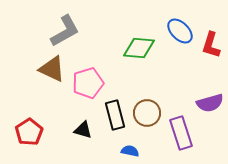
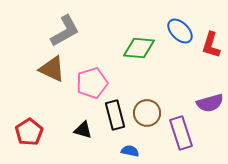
pink pentagon: moved 4 px right
